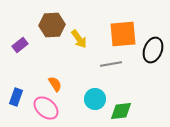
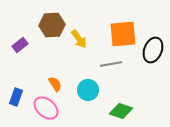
cyan circle: moved 7 px left, 9 px up
green diamond: rotated 25 degrees clockwise
